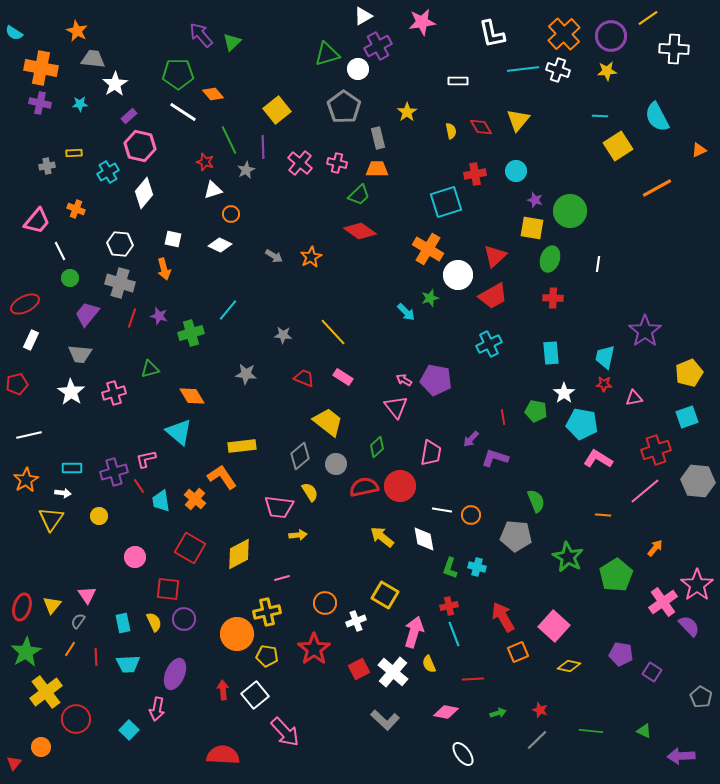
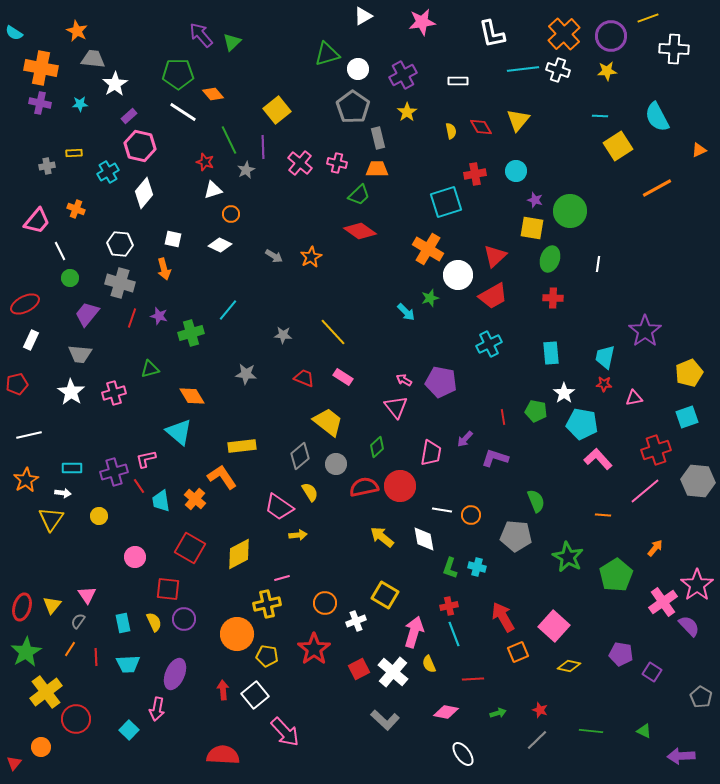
yellow line at (648, 18): rotated 15 degrees clockwise
purple cross at (378, 46): moved 25 px right, 29 px down
gray pentagon at (344, 107): moved 9 px right
purple pentagon at (436, 380): moved 5 px right, 2 px down
purple arrow at (471, 439): moved 6 px left
pink L-shape at (598, 459): rotated 16 degrees clockwise
pink trapezoid at (279, 507): rotated 28 degrees clockwise
yellow cross at (267, 612): moved 8 px up
